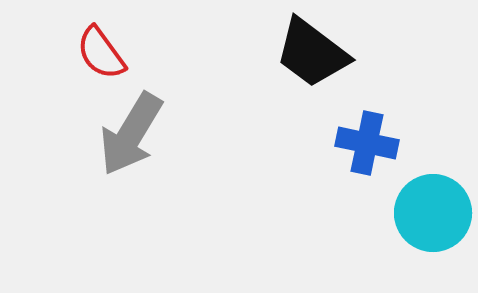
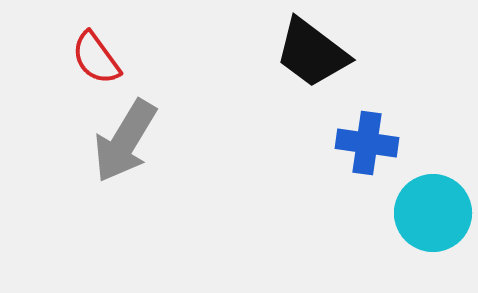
red semicircle: moved 5 px left, 5 px down
gray arrow: moved 6 px left, 7 px down
blue cross: rotated 4 degrees counterclockwise
